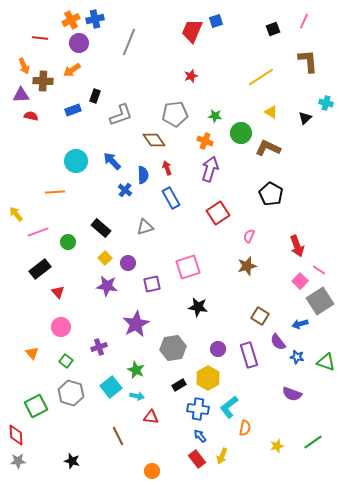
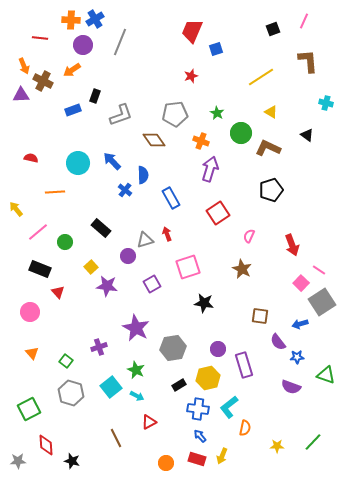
blue cross at (95, 19): rotated 18 degrees counterclockwise
orange cross at (71, 20): rotated 30 degrees clockwise
blue square at (216, 21): moved 28 px down
gray line at (129, 42): moved 9 px left
purple circle at (79, 43): moved 4 px right, 2 px down
brown cross at (43, 81): rotated 24 degrees clockwise
red semicircle at (31, 116): moved 42 px down
green star at (215, 116): moved 2 px right, 3 px up; rotated 24 degrees clockwise
black triangle at (305, 118): moved 2 px right, 17 px down; rotated 40 degrees counterclockwise
orange cross at (205, 141): moved 4 px left
cyan circle at (76, 161): moved 2 px right, 2 px down
red arrow at (167, 168): moved 66 px down
black pentagon at (271, 194): moved 4 px up; rotated 25 degrees clockwise
yellow arrow at (16, 214): moved 5 px up
gray triangle at (145, 227): moved 13 px down
pink line at (38, 232): rotated 20 degrees counterclockwise
green circle at (68, 242): moved 3 px left
red arrow at (297, 246): moved 5 px left, 1 px up
yellow square at (105, 258): moved 14 px left, 9 px down
purple circle at (128, 263): moved 7 px up
brown star at (247, 266): moved 5 px left, 3 px down; rotated 30 degrees counterclockwise
black rectangle at (40, 269): rotated 60 degrees clockwise
pink square at (300, 281): moved 1 px right, 2 px down
purple square at (152, 284): rotated 18 degrees counterclockwise
gray square at (320, 301): moved 2 px right, 1 px down
black star at (198, 307): moved 6 px right, 4 px up
brown square at (260, 316): rotated 24 degrees counterclockwise
purple star at (136, 324): moved 4 px down; rotated 16 degrees counterclockwise
pink circle at (61, 327): moved 31 px left, 15 px up
purple rectangle at (249, 355): moved 5 px left, 10 px down
blue star at (297, 357): rotated 16 degrees counterclockwise
green triangle at (326, 362): moved 13 px down
yellow hexagon at (208, 378): rotated 15 degrees clockwise
purple semicircle at (292, 394): moved 1 px left, 7 px up
cyan arrow at (137, 396): rotated 16 degrees clockwise
green square at (36, 406): moved 7 px left, 3 px down
red triangle at (151, 417): moved 2 px left, 5 px down; rotated 35 degrees counterclockwise
red diamond at (16, 435): moved 30 px right, 10 px down
brown line at (118, 436): moved 2 px left, 2 px down
green line at (313, 442): rotated 12 degrees counterclockwise
yellow star at (277, 446): rotated 16 degrees clockwise
red rectangle at (197, 459): rotated 36 degrees counterclockwise
orange circle at (152, 471): moved 14 px right, 8 px up
